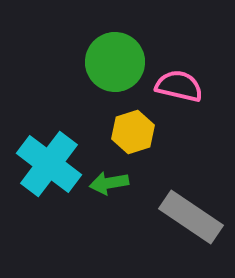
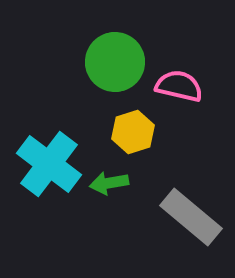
gray rectangle: rotated 6 degrees clockwise
